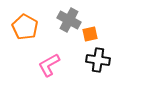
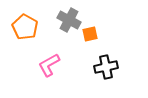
black cross: moved 8 px right, 7 px down; rotated 20 degrees counterclockwise
